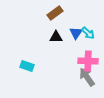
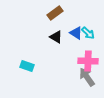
blue triangle: rotated 32 degrees counterclockwise
black triangle: rotated 32 degrees clockwise
